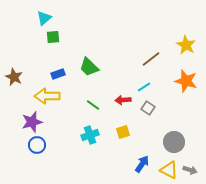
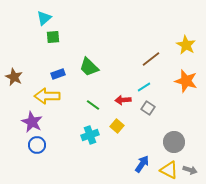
purple star: rotated 30 degrees counterclockwise
yellow square: moved 6 px left, 6 px up; rotated 32 degrees counterclockwise
